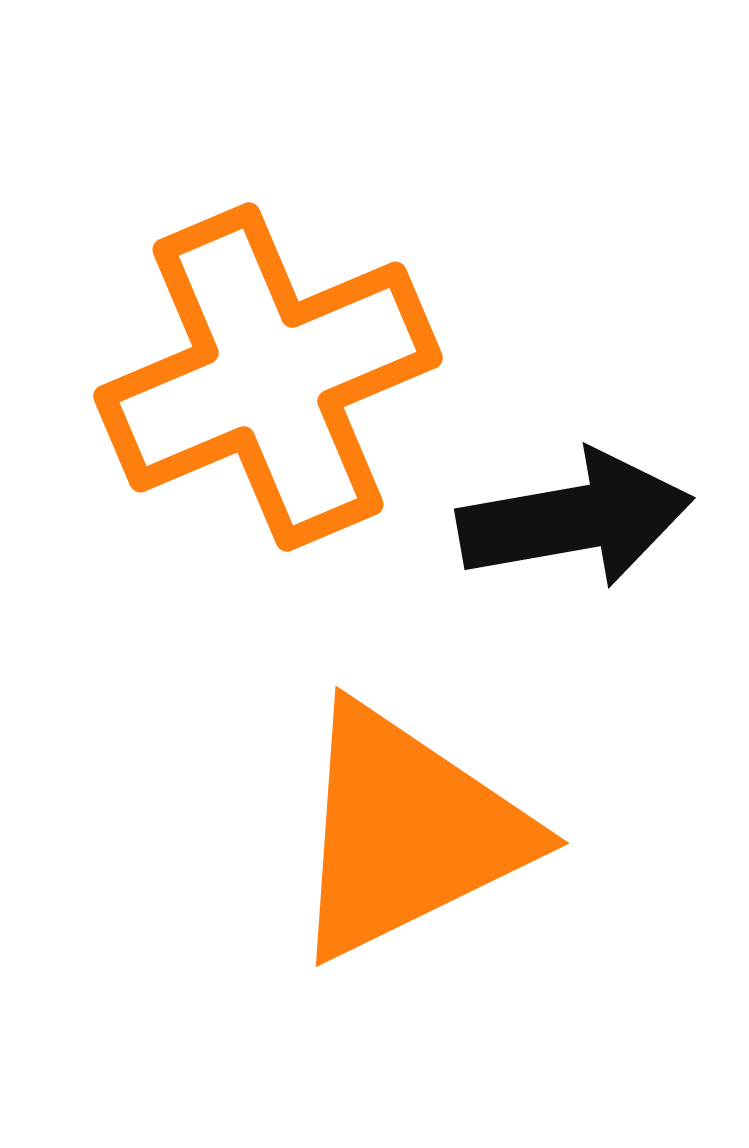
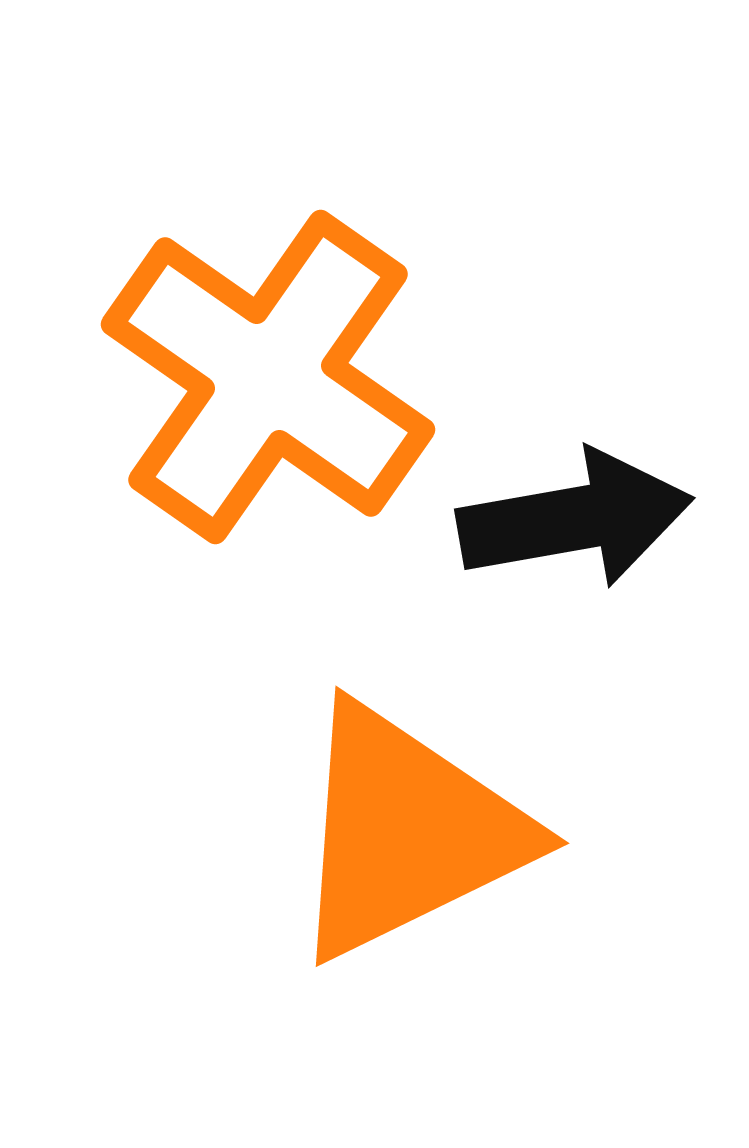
orange cross: rotated 32 degrees counterclockwise
